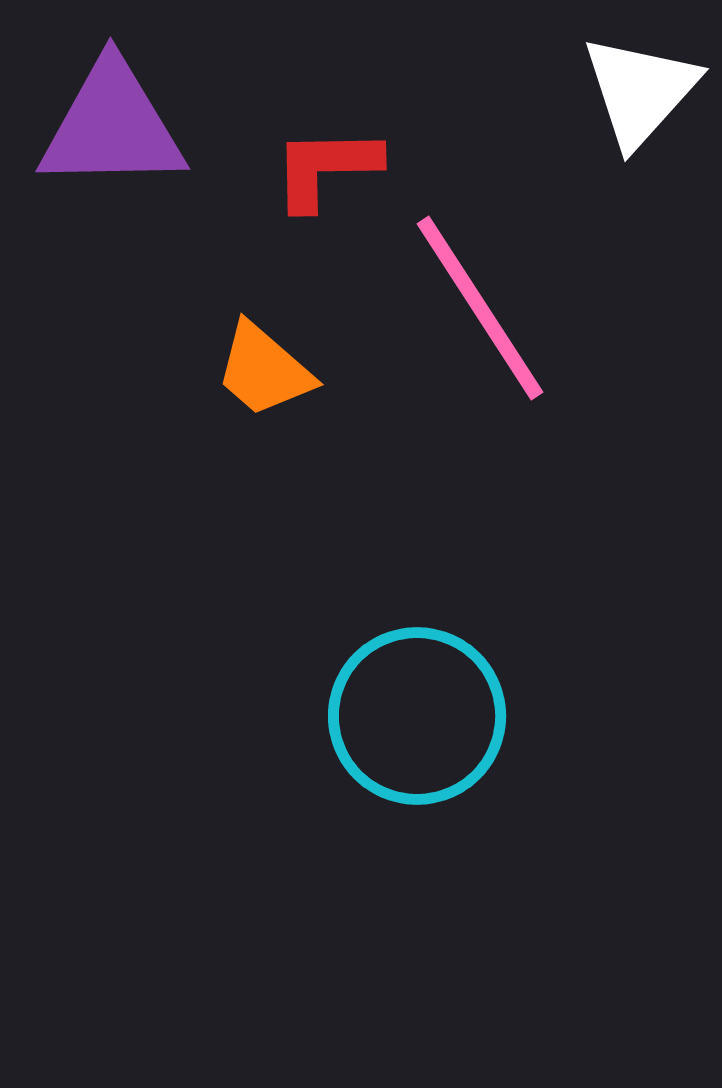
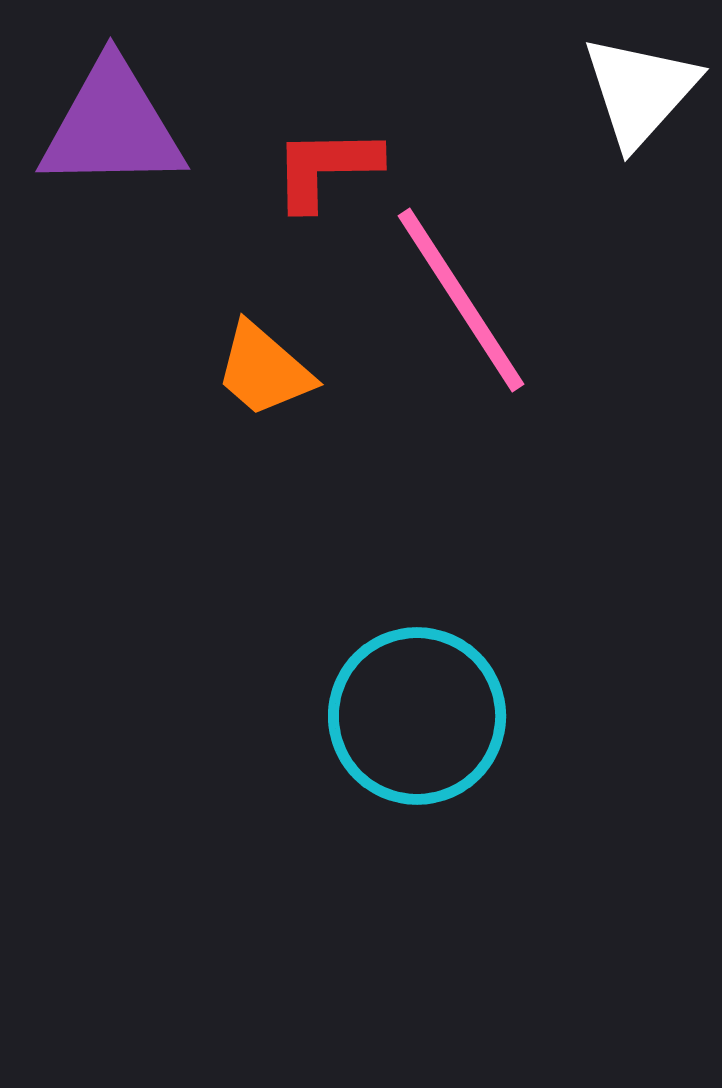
pink line: moved 19 px left, 8 px up
